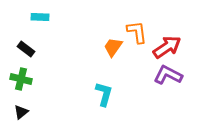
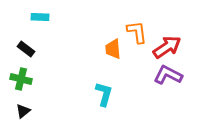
orange trapezoid: moved 2 px down; rotated 40 degrees counterclockwise
black triangle: moved 2 px right, 1 px up
